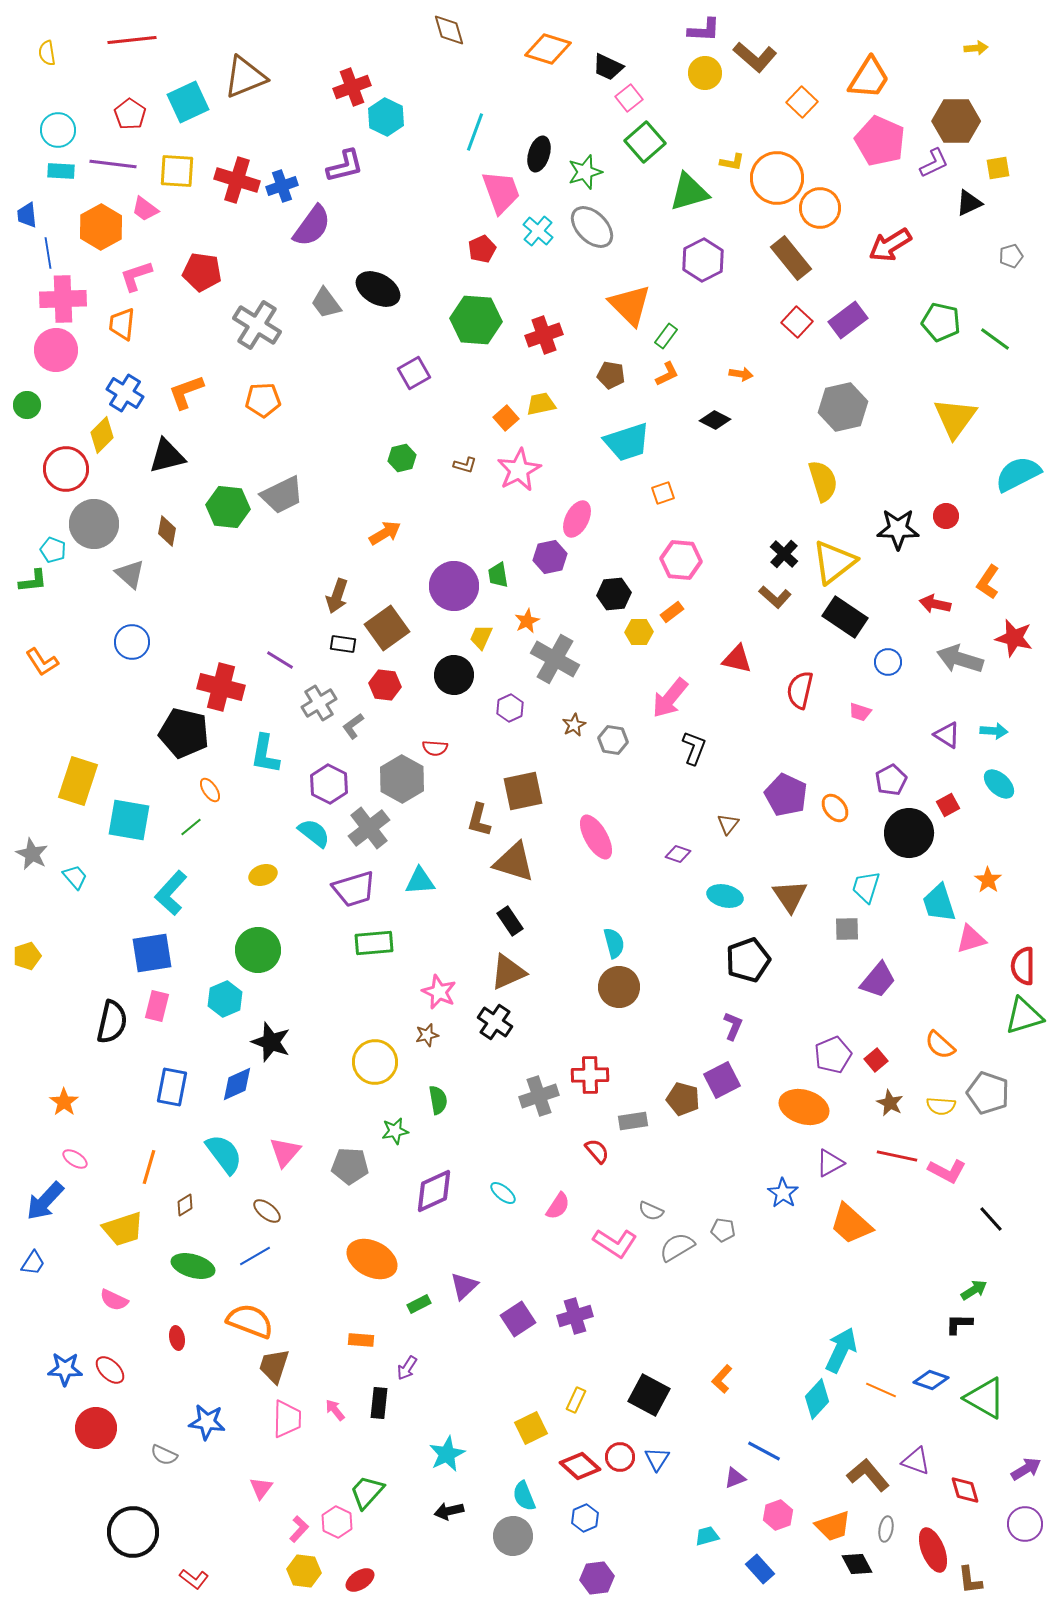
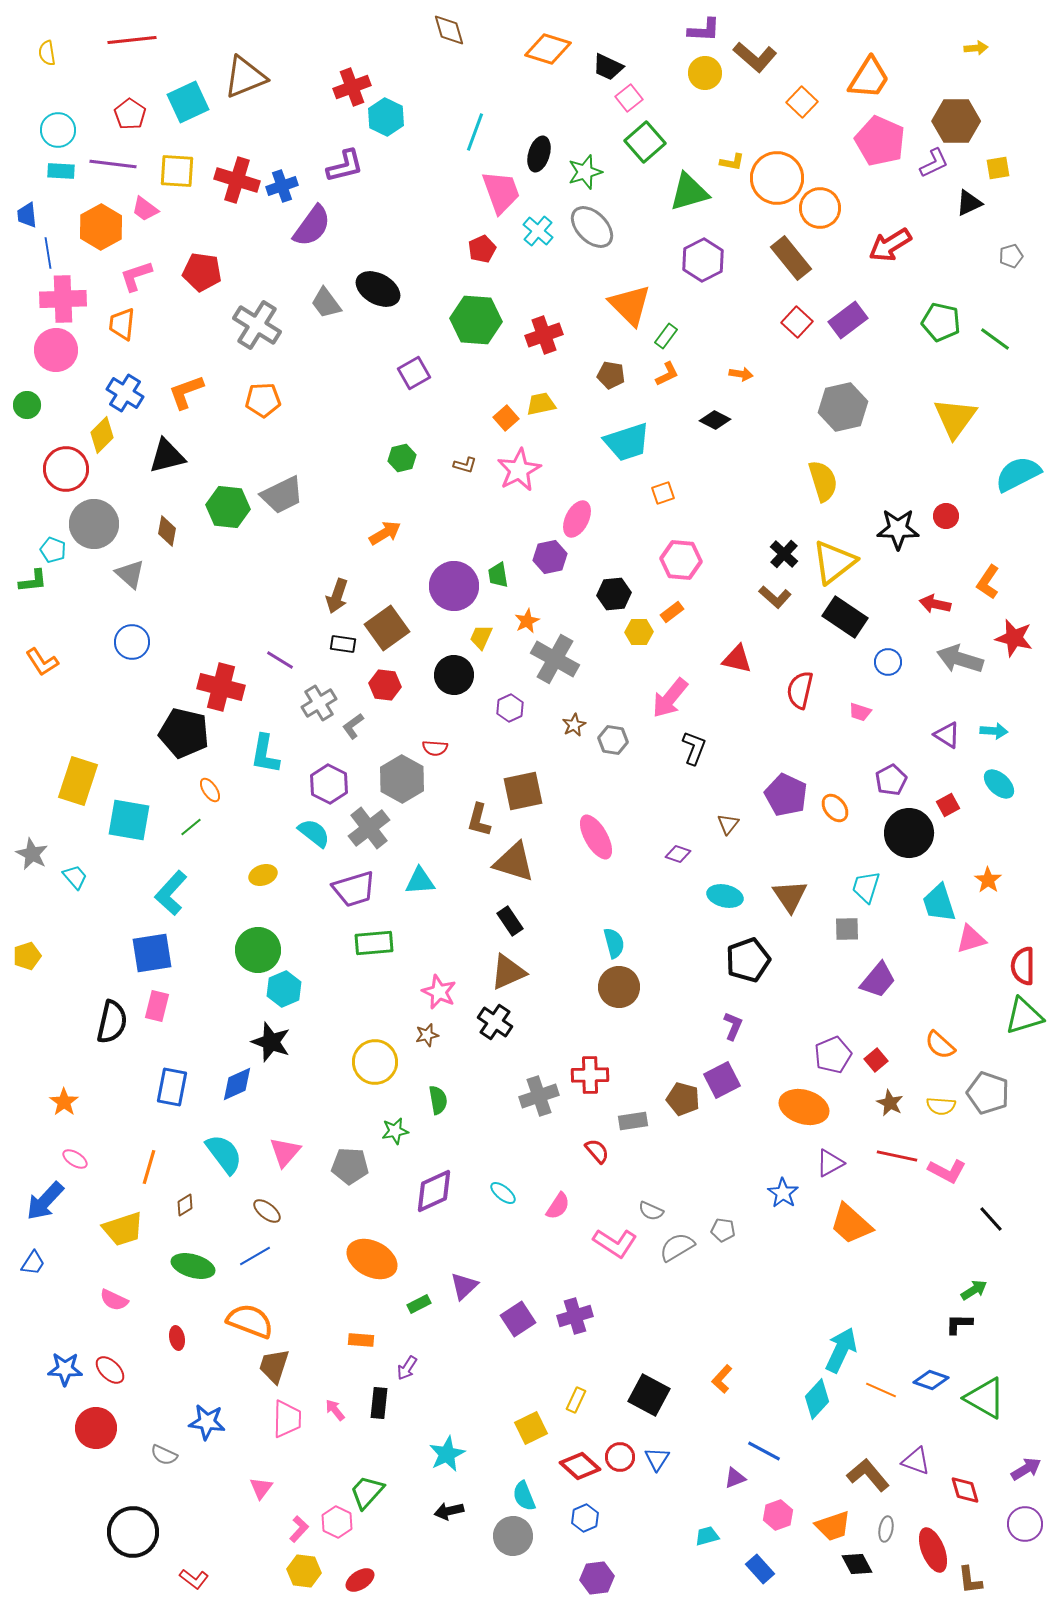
cyan hexagon at (225, 999): moved 59 px right, 10 px up
